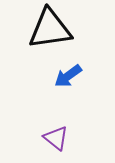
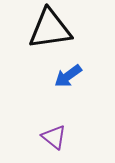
purple triangle: moved 2 px left, 1 px up
